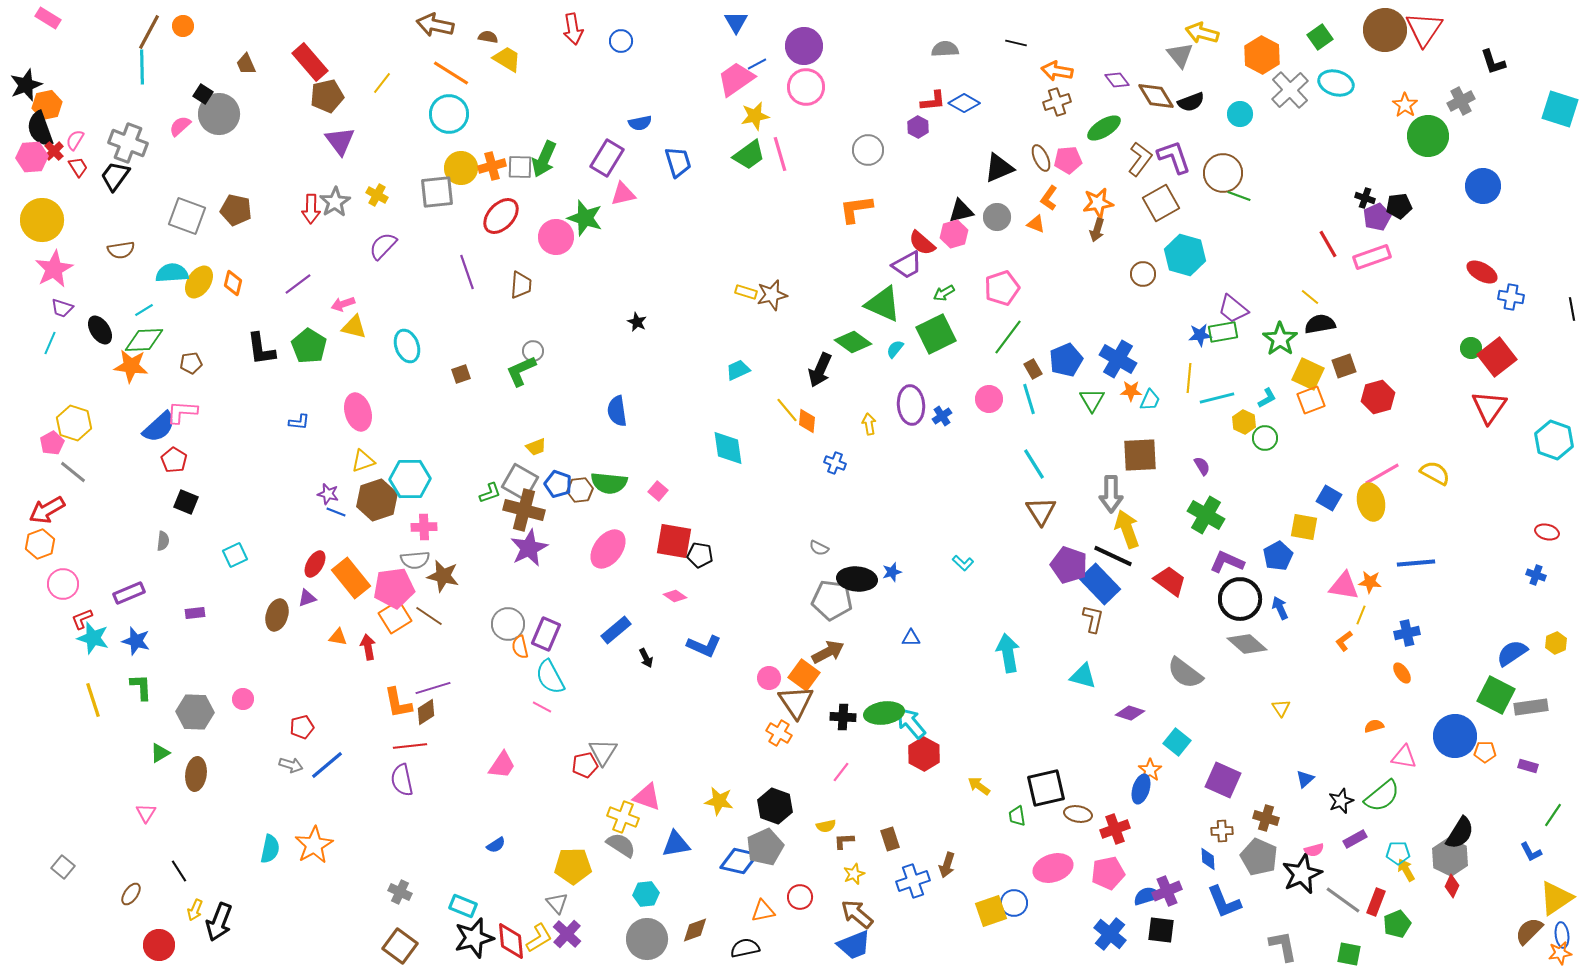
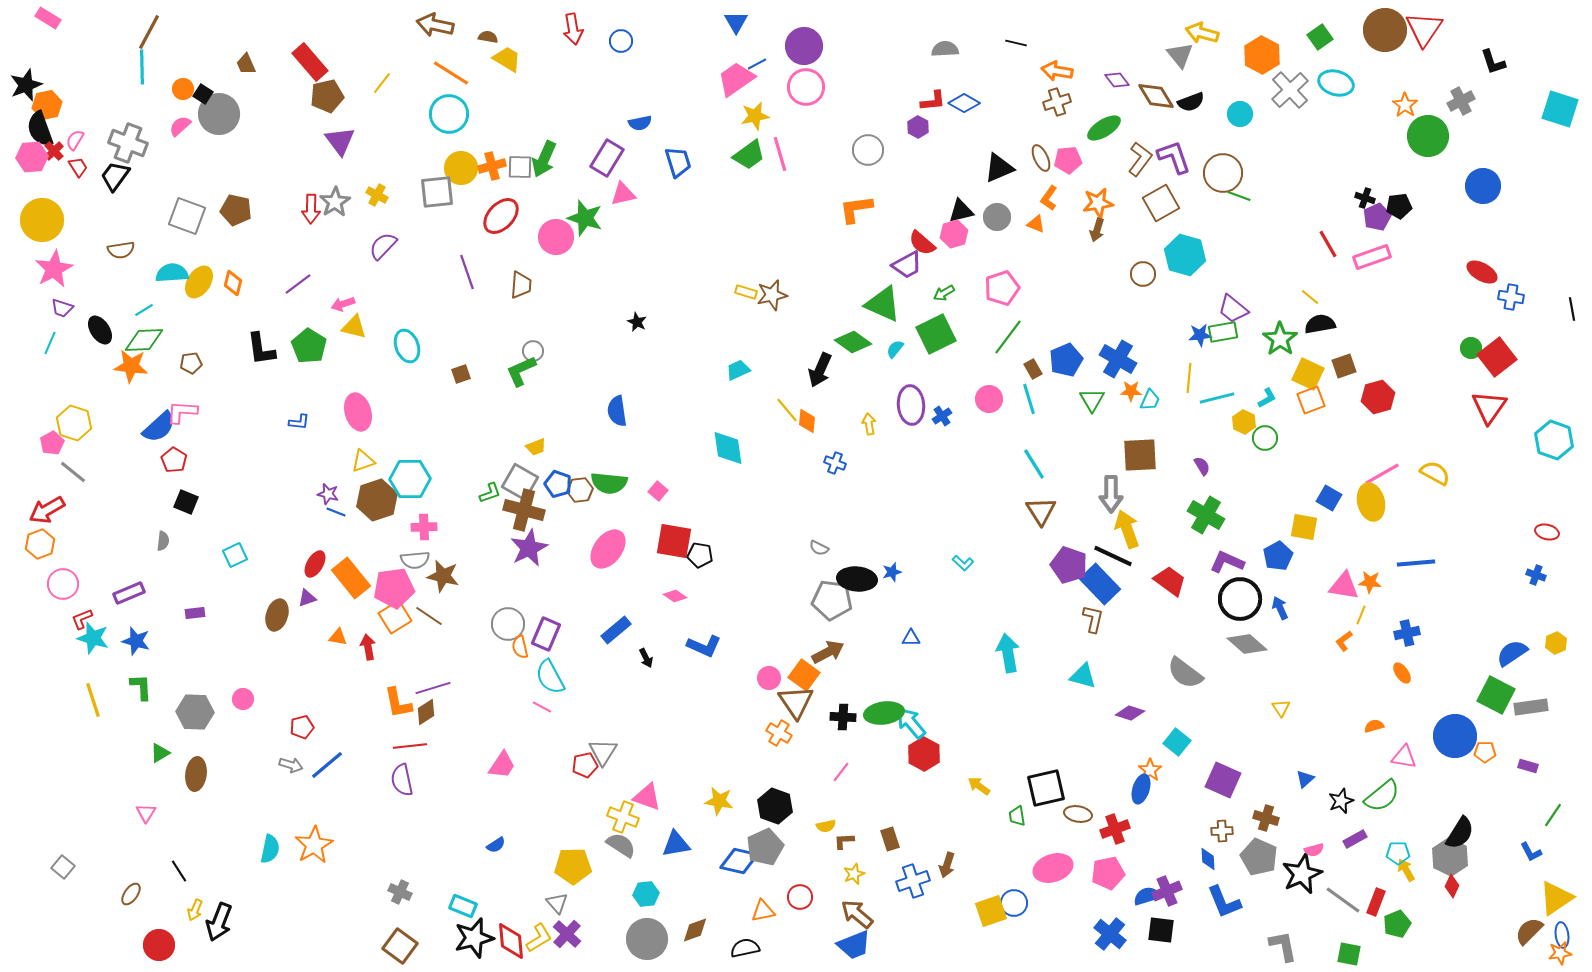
orange circle at (183, 26): moved 63 px down
